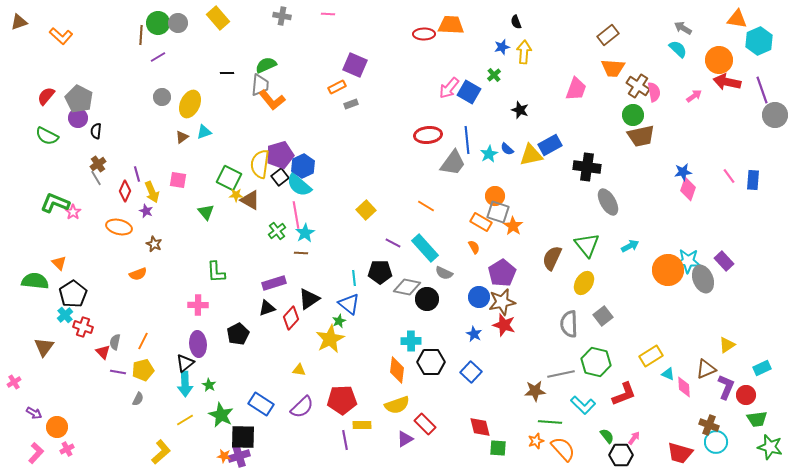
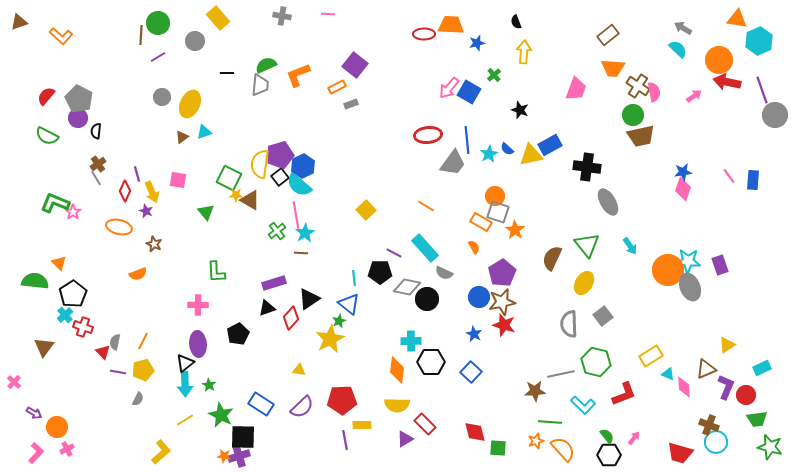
gray circle at (178, 23): moved 17 px right, 18 px down
blue star at (502, 47): moved 25 px left, 4 px up
purple square at (355, 65): rotated 15 degrees clockwise
orange L-shape at (272, 100): moved 26 px right, 25 px up; rotated 108 degrees clockwise
pink diamond at (688, 189): moved 5 px left
orange star at (513, 226): moved 2 px right, 4 px down
purple line at (393, 243): moved 1 px right, 10 px down
cyan arrow at (630, 246): rotated 84 degrees clockwise
purple rectangle at (724, 261): moved 4 px left, 4 px down; rotated 24 degrees clockwise
gray ellipse at (703, 279): moved 13 px left, 8 px down
pink cross at (14, 382): rotated 16 degrees counterclockwise
yellow semicircle at (397, 405): rotated 20 degrees clockwise
red diamond at (480, 427): moved 5 px left, 5 px down
black hexagon at (621, 455): moved 12 px left
